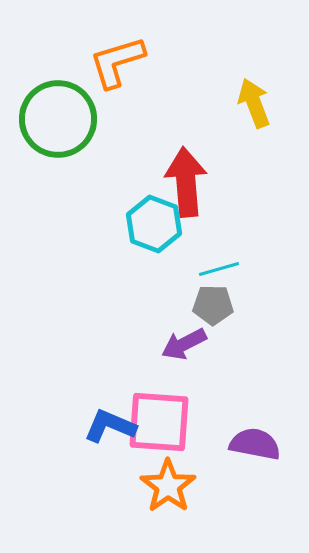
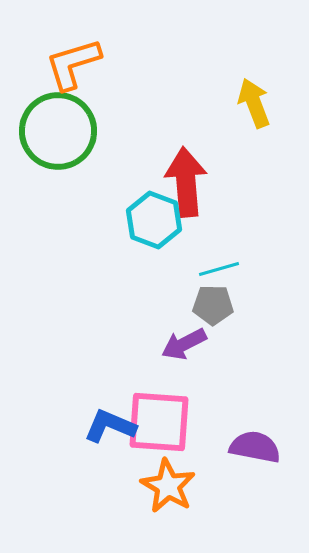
orange L-shape: moved 44 px left, 2 px down
green circle: moved 12 px down
cyan hexagon: moved 4 px up
purple semicircle: moved 3 px down
orange star: rotated 6 degrees counterclockwise
